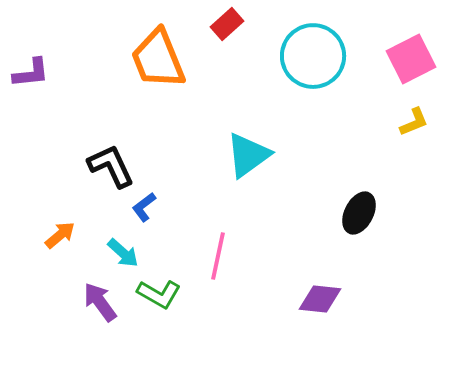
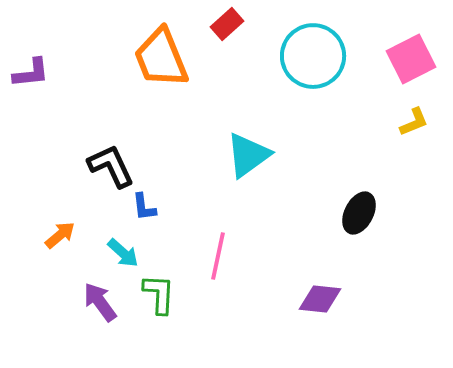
orange trapezoid: moved 3 px right, 1 px up
blue L-shape: rotated 60 degrees counterclockwise
green L-shape: rotated 117 degrees counterclockwise
